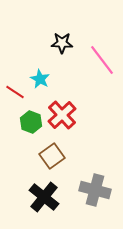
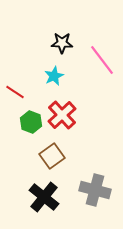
cyan star: moved 14 px right, 3 px up; rotated 18 degrees clockwise
